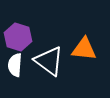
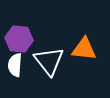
purple hexagon: moved 1 px right, 2 px down; rotated 12 degrees counterclockwise
white triangle: rotated 16 degrees clockwise
